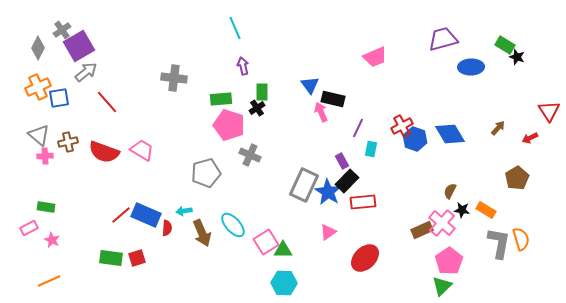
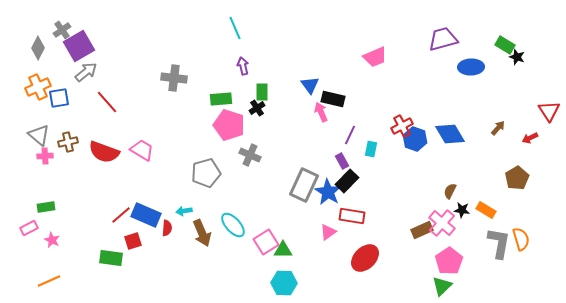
purple line at (358, 128): moved 8 px left, 7 px down
red rectangle at (363, 202): moved 11 px left, 14 px down; rotated 15 degrees clockwise
green rectangle at (46, 207): rotated 18 degrees counterclockwise
red square at (137, 258): moved 4 px left, 17 px up
